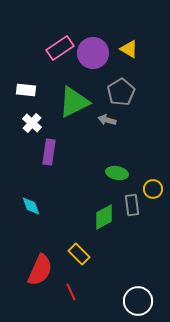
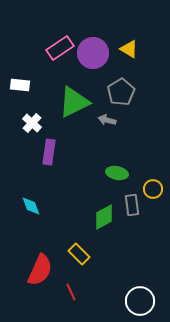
white rectangle: moved 6 px left, 5 px up
white circle: moved 2 px right
